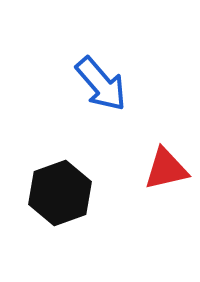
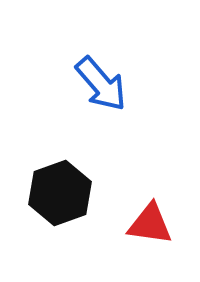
red triangle: moved 16 px left, 55 px down; rotated 21 degrees clockwise
